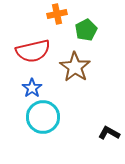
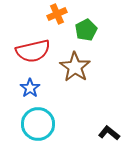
orange cross: rotated 12 degrees counterclockwise
blue star: moved 2 px left
cyan circle: moved 5 px left, 7 px down
black L-shape: rotated 10 degrees clockwise
